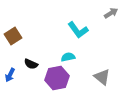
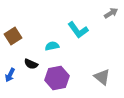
cyan semicircle: moved 16 px left, 11 px up
